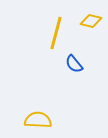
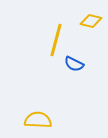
yellow line: moved 7 px down
blue semicircle: rotated 24 degrees counterclockwise
